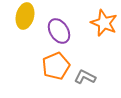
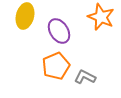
orange star: moved 3 px left, 6 px up
